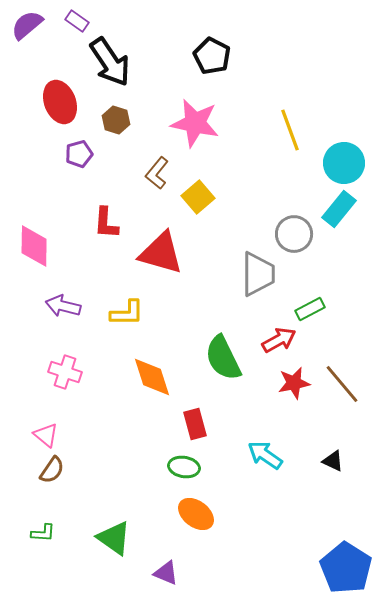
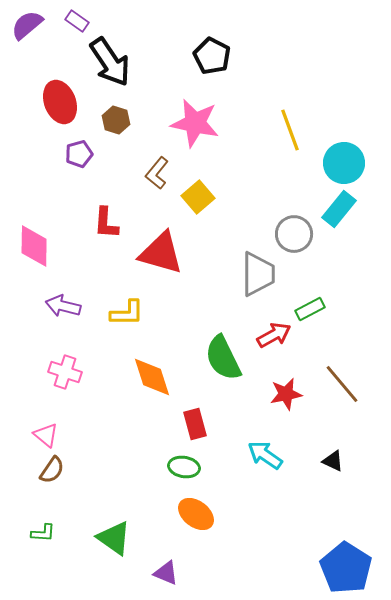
red arrow: moved 5 px left, 5 px up
red star: moved 8 px left, 11 px down
